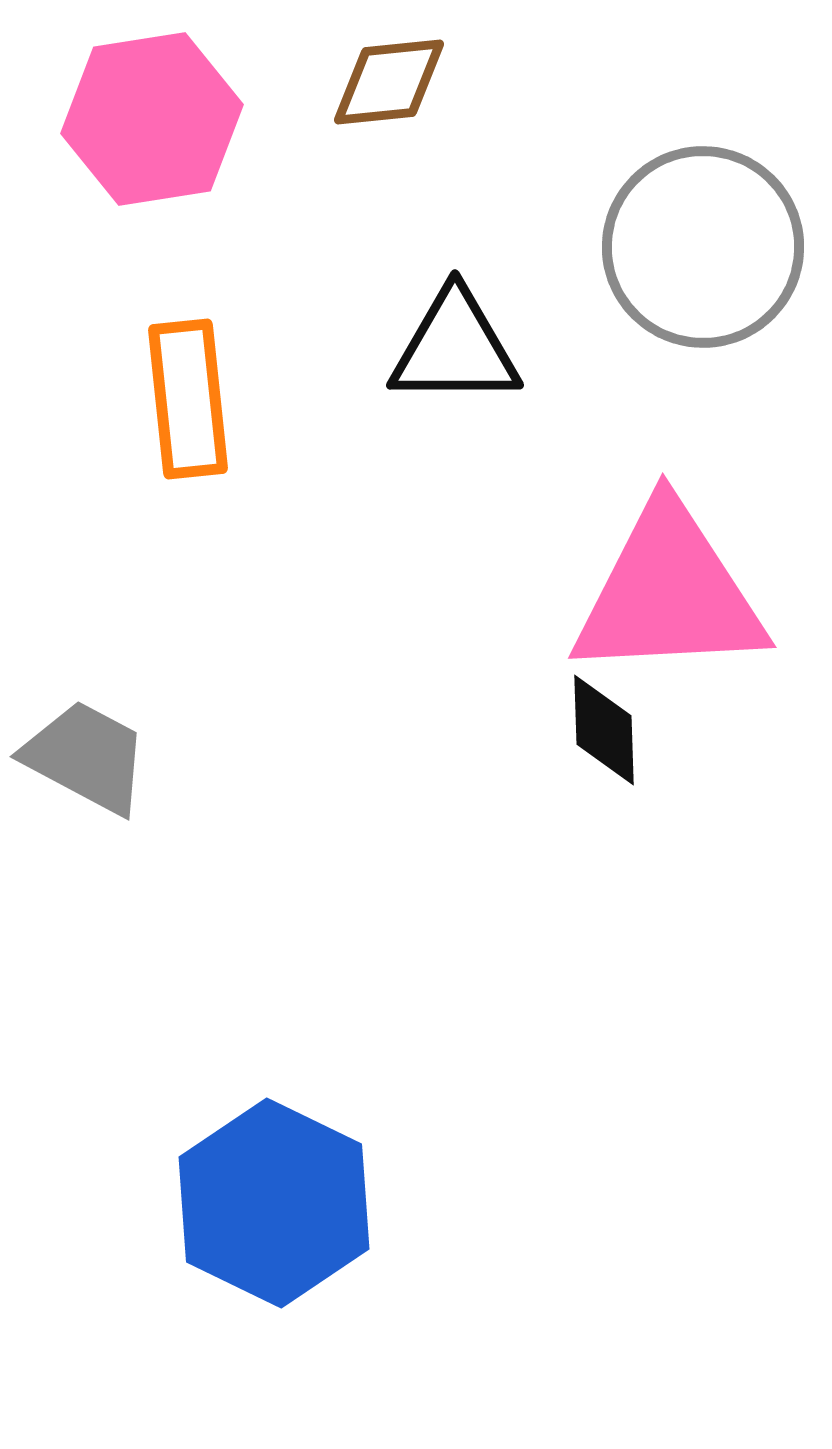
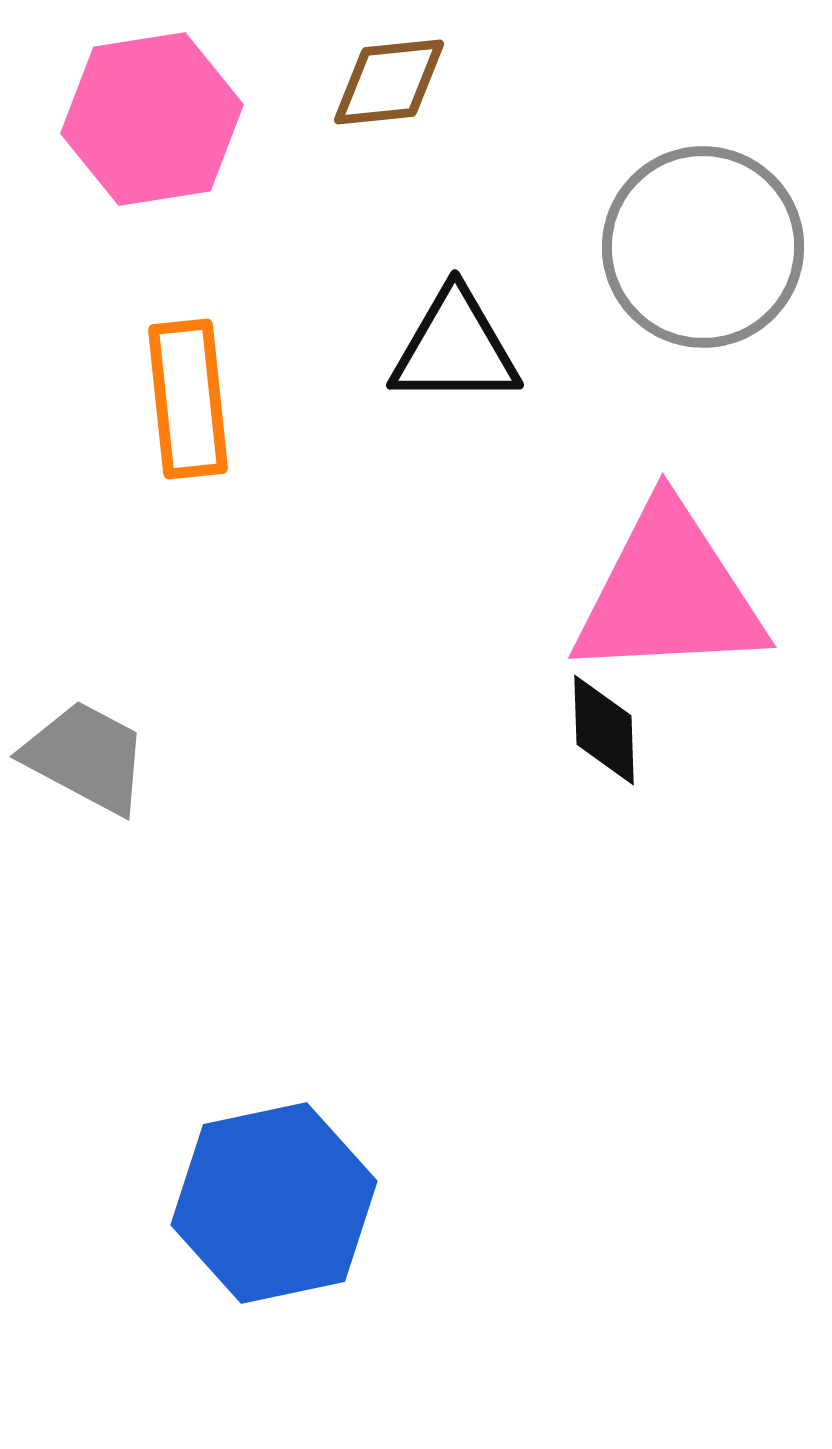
blue hexagon: rotated 22 degrees clockwise
